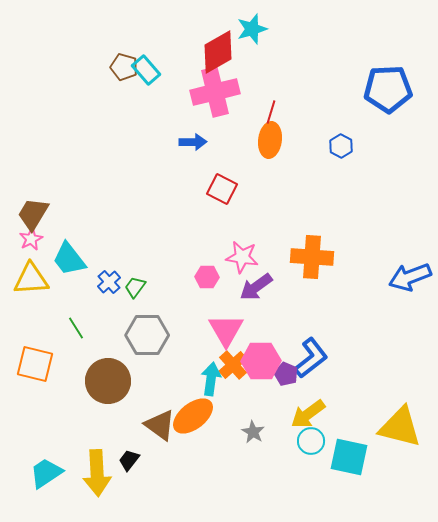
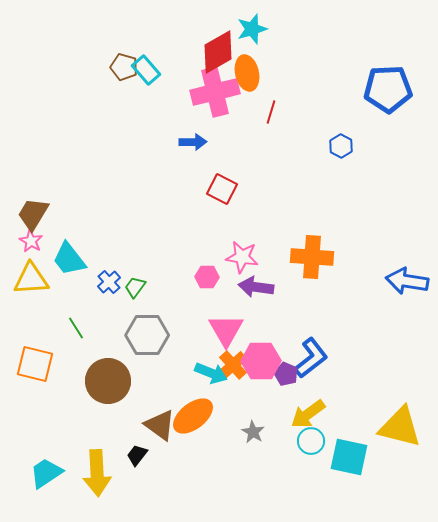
orange ellipse at (270, 140): moved 23 px left, 67 px up; rotated 20 degrees counterclockwise
pink star at (31, 239): moved 2 px down; rotated 15 degrees counterclockwise
blue arrow at (410, 277): moved 3 px left, 4 px down; rotated 30 degrees clockwise
purple arrow at (256, 287): rotated 44 degrees clockwise
cyan arrow at (211, 379): moved 6 px up; rotated 104 degrees clockwise
black trapezoid at (129, 460): moved 8 px right, 5 px up
